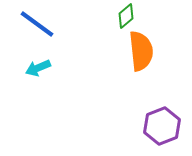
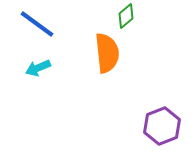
orange semicircle: moved 34 px left, 2 px down
